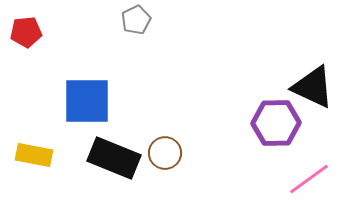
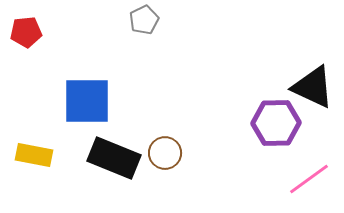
gray pentagon: moved 8 px right
